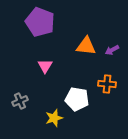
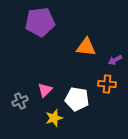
purple pentagon: rotated 28 degrees counterclockwise
orange triangle: moved 1 px down
purple arrow: moved 3 px right, 10 px down
pink triangle: moved 24 px down; rotated 14 degrees clockwise
